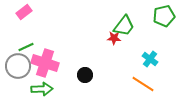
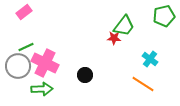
pink cross: rotated 8 degrees clockwise
